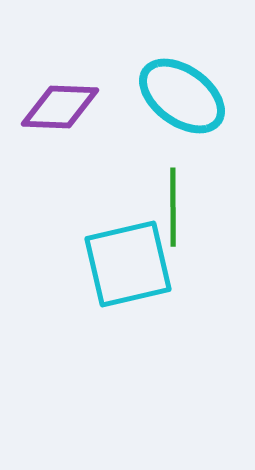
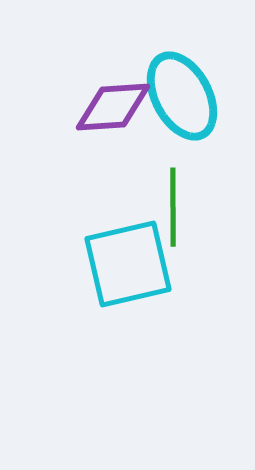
cyan ellipse: rotated 26 degrees clockwise
purple diamond: moved 53 px right; rotated 6 degrees counterclockwise
